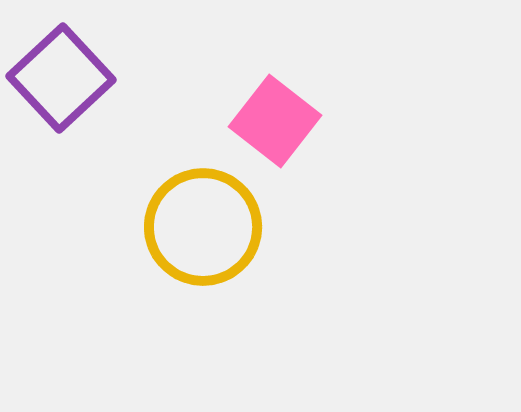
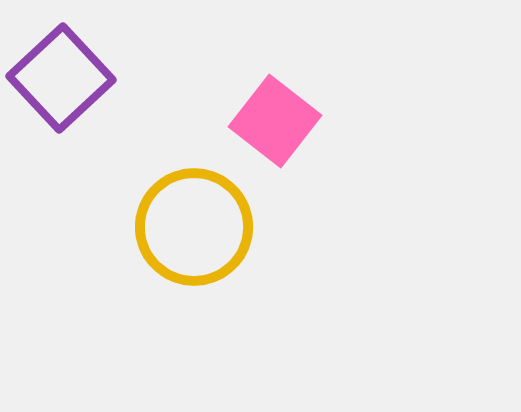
yellow circle: moved 9 px left
